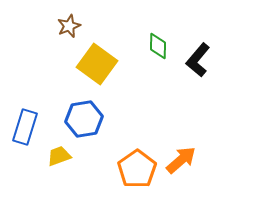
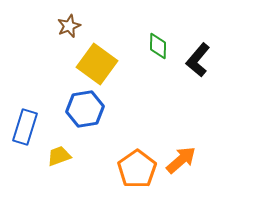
blue hexagon: moved 1 px right, 10 px up
